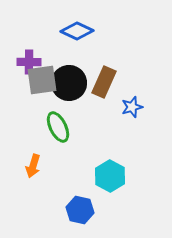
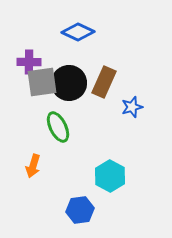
blue diamond: moved 1 px right, 1 px down
gray square: moved 2 px down
blue hexagon: rotated 20 degrees counterclockwise
